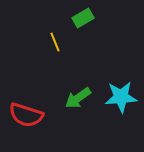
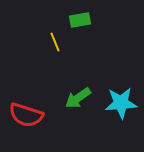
green rectangle: moved 3 px left, 2 px down; rotated 20 degrees clockwise
cyan star: moved 6 px down
